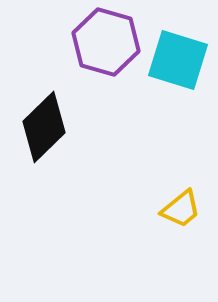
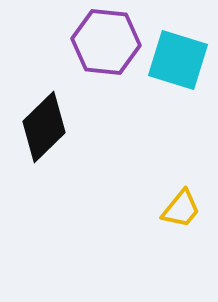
purple hexagon: rotated 10 degrees counterclockwise
yellow trapezoid: rotated 12 degrees counterclockwise
